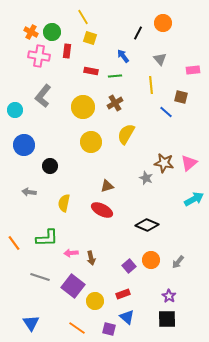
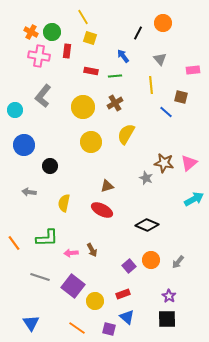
brown arrow at (91, 258): moved 1 px right, 8 px up; rotated 16 degrees counterclockwise
